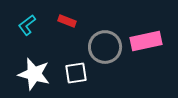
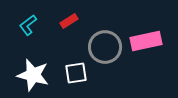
red rectangle: moved 2 px right; rotated 54 degrees counterclockwise
cyan L-shape: moved 1 px right
white star: moved 1 px left, 1 px down
